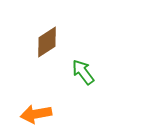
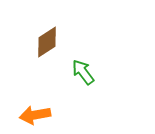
orange arrow: moved 1 px left, 1 px down
